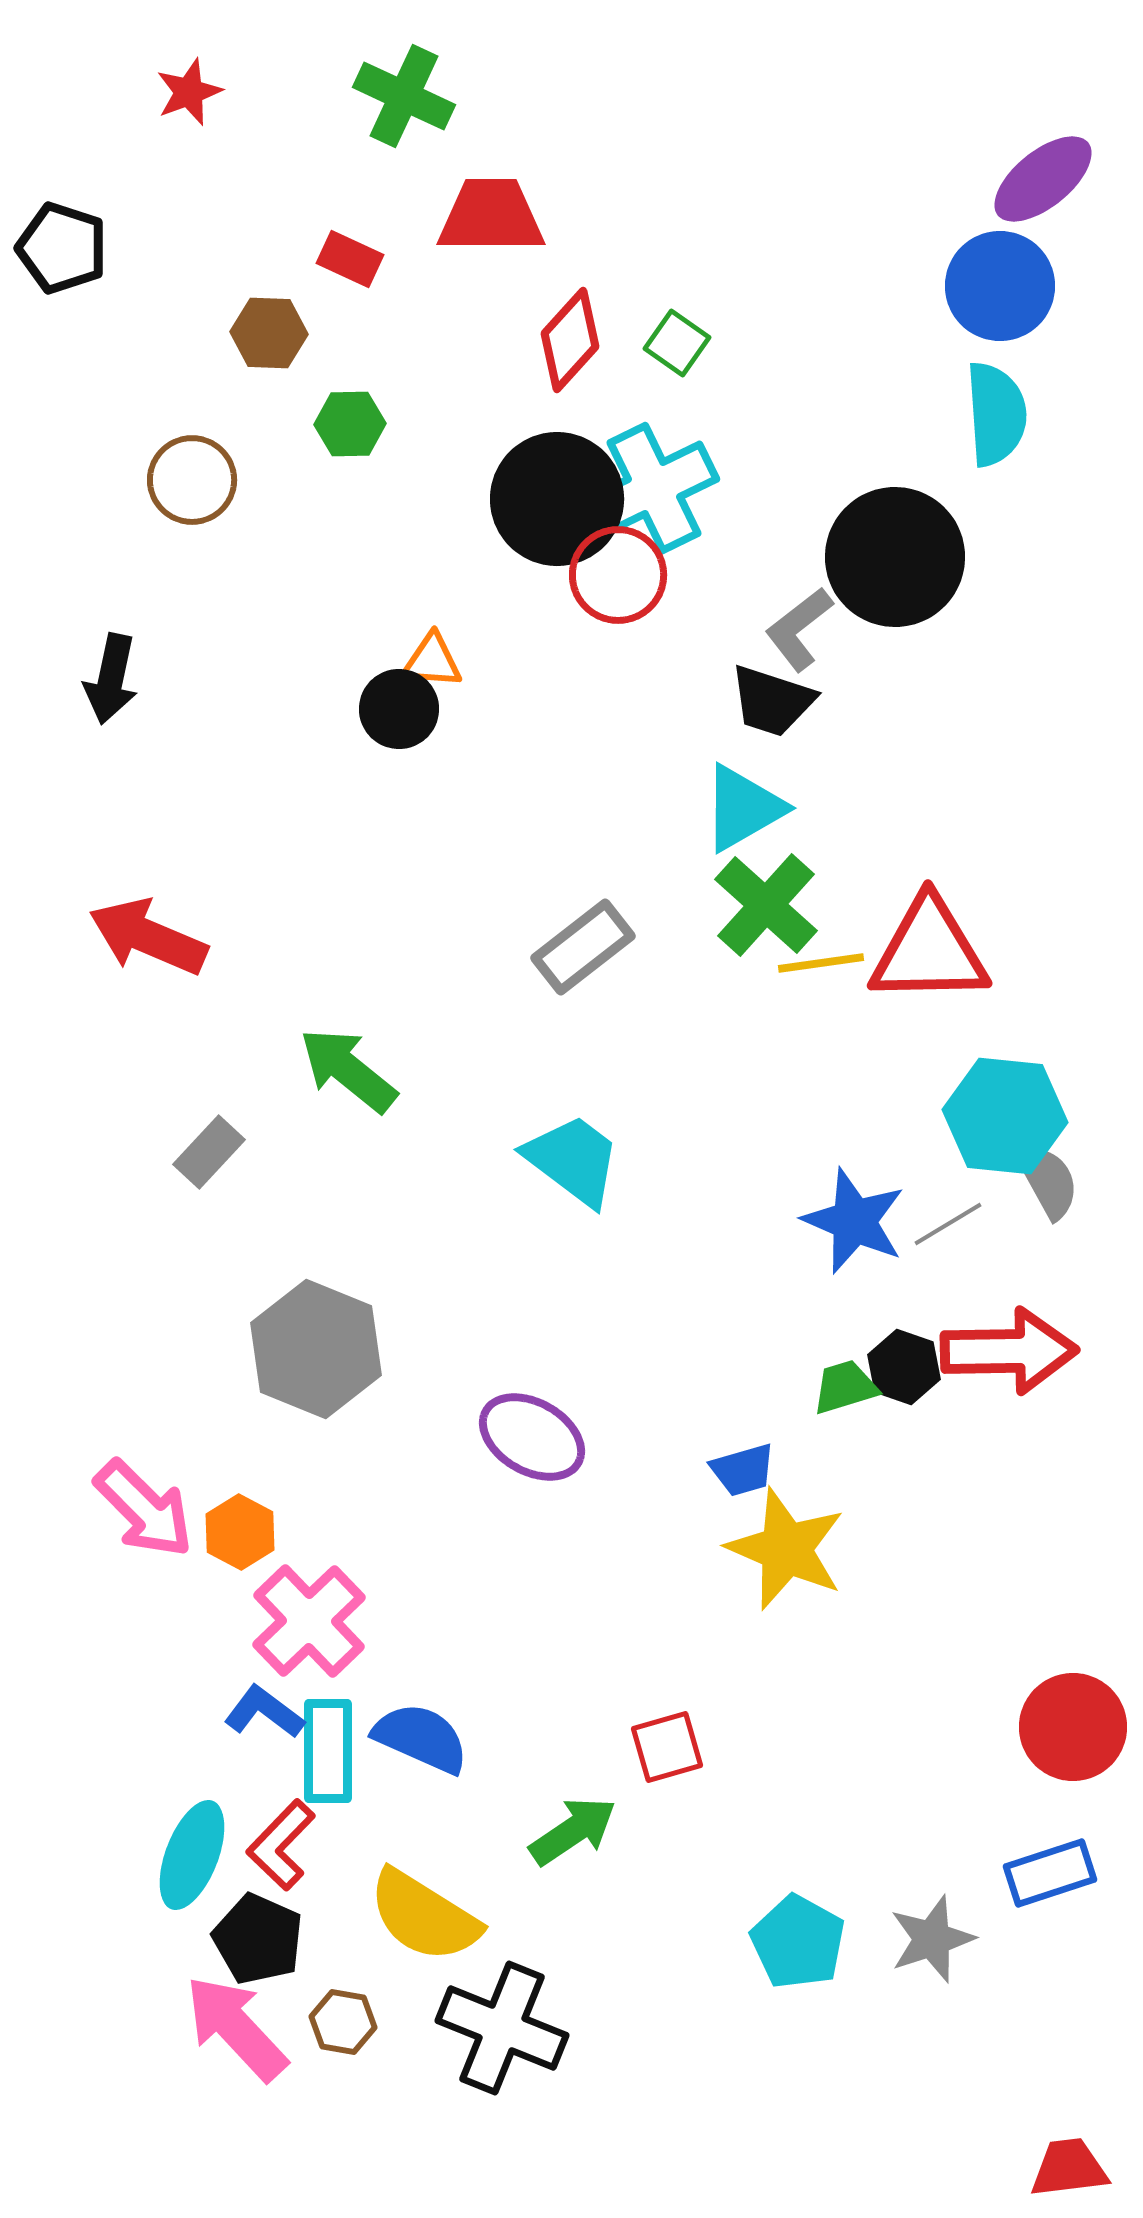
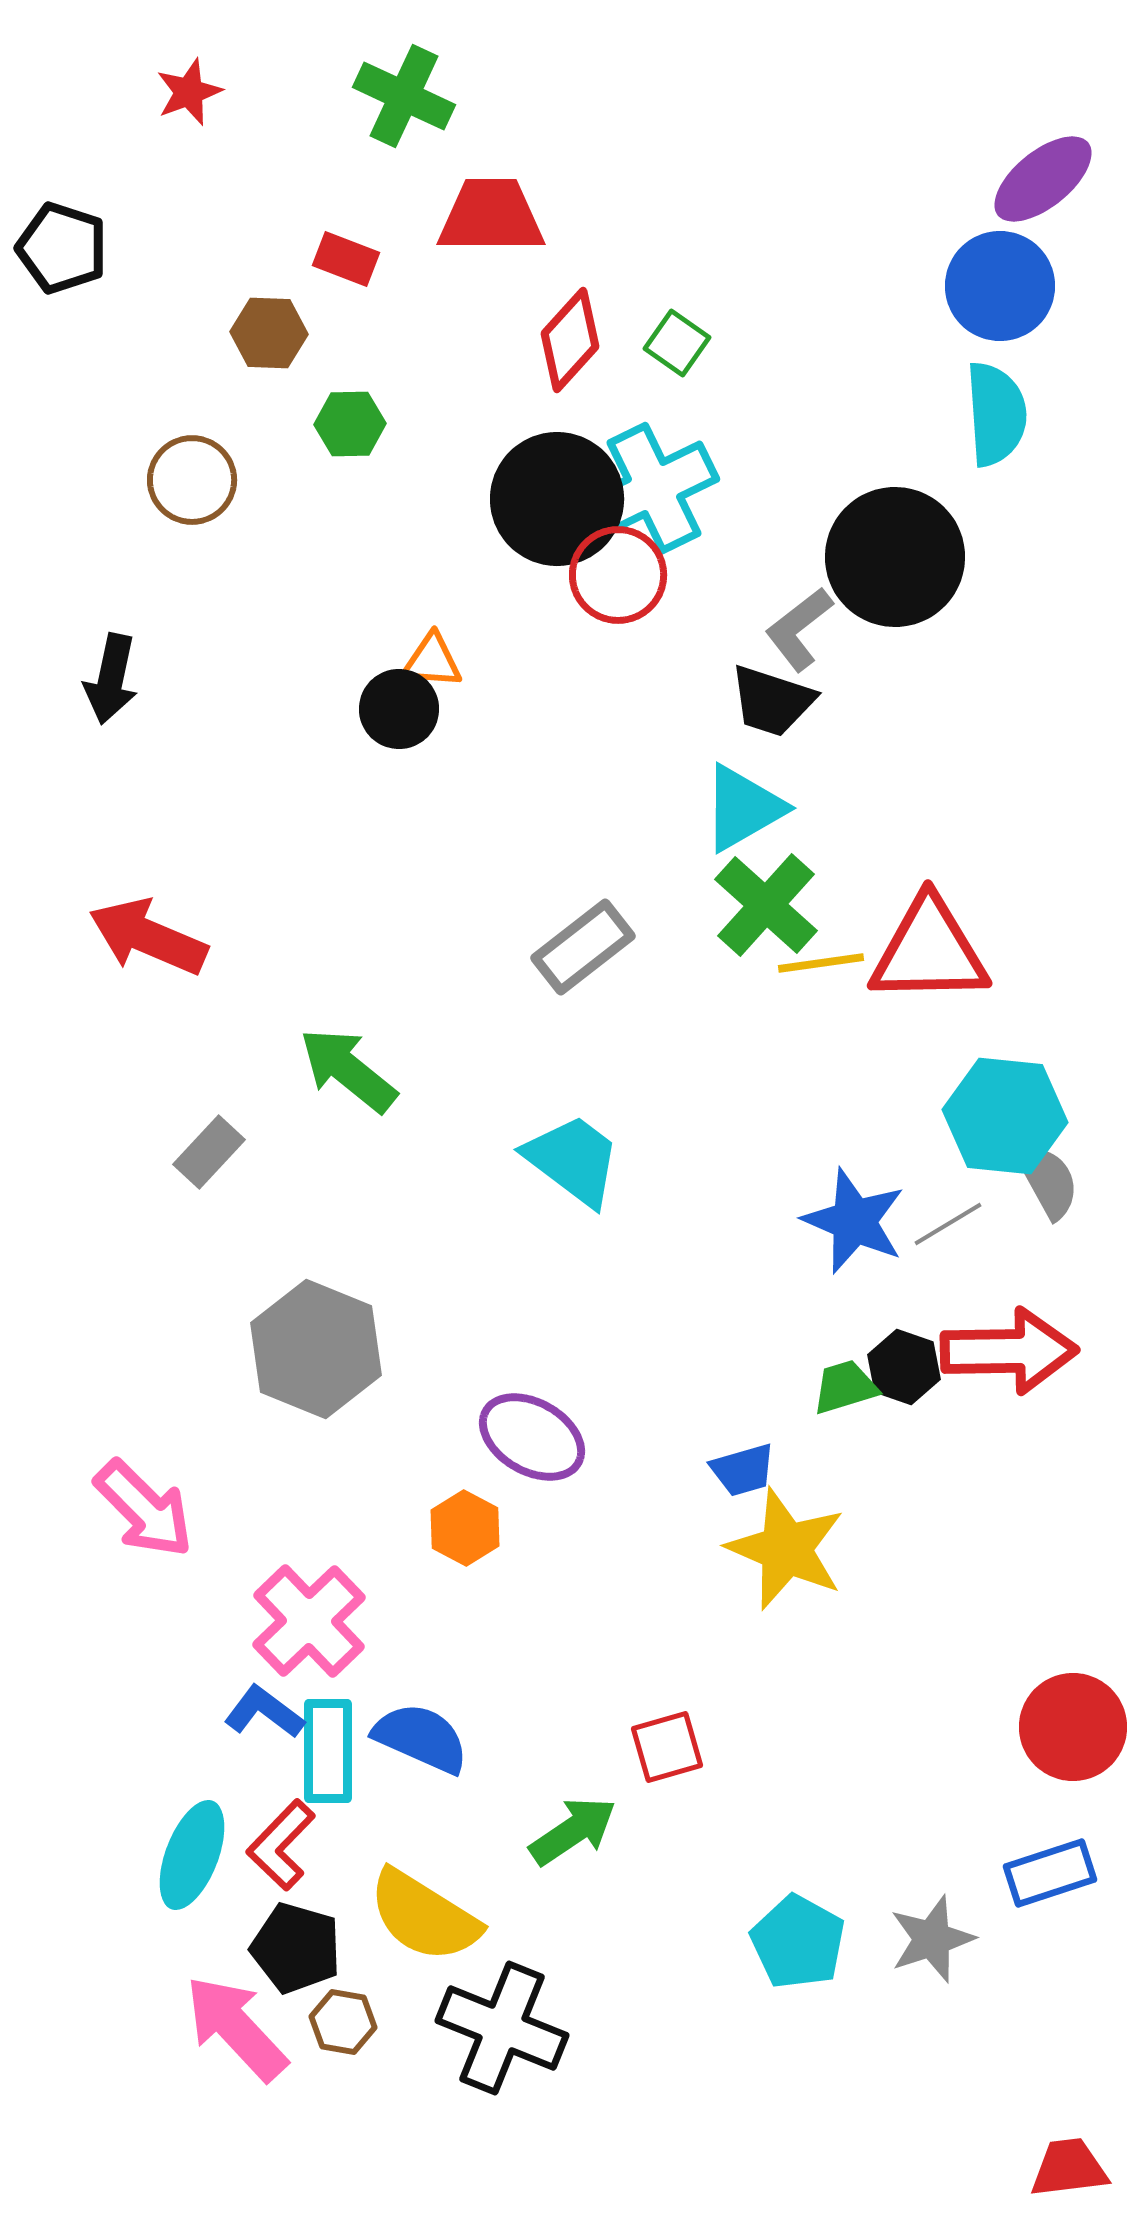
red rectangle at (350, 259): moved 4 px left; rotated 4 degrees counterclockwise
orange hexagon at (240, 1532): moved 225 px right, 4 px up
black pentagon at (258, 1939): moved 38 px right, 9 px down; rotated 8 degrees counterclockwise
